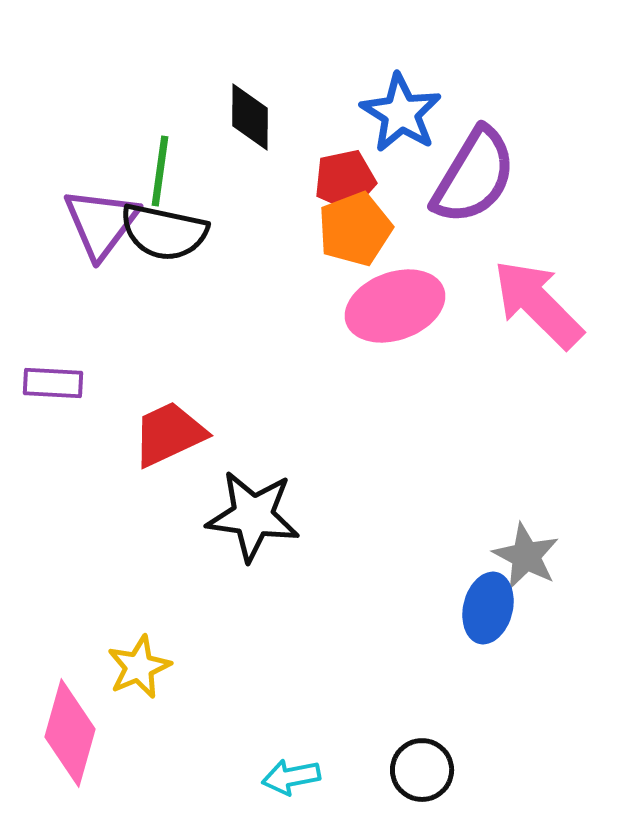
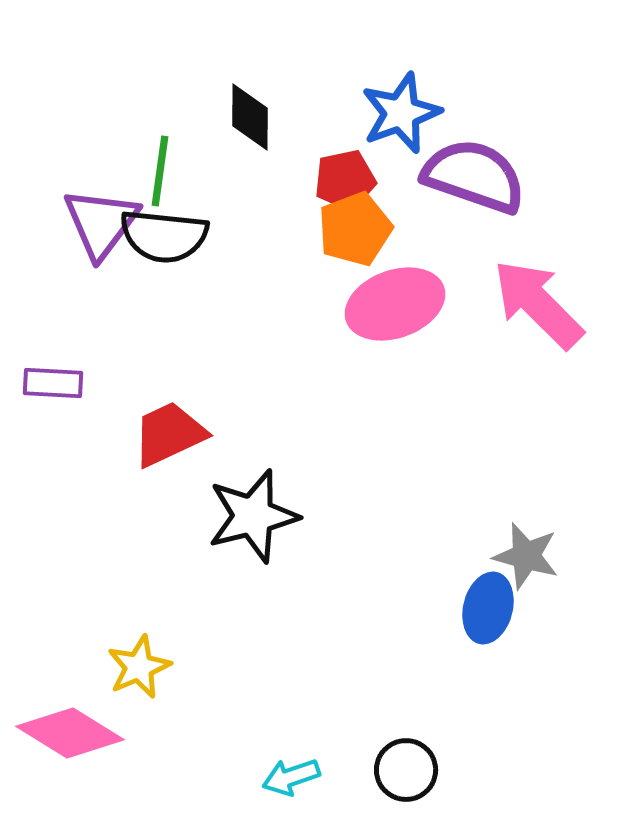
blue star: rotated 20 degrees clockwise
purple semicircle: rotated 102 degrees counterclockwise
black semicircle: moved 4 px down; rotated 6 degrees counterclockwise
pink ellipse: moved 2 px up
black star: rotated 22 degrees counterclockwise
gray star: rotated 12 degrees counterclockwise
pink diamond: rotated 74 degrees counterclockwise
black circle: moved 16 px left
cyan arrow: rotated 8 degrees counterclockwise
